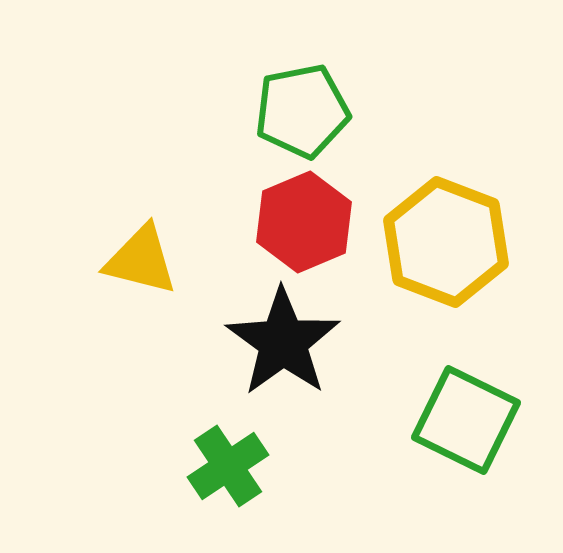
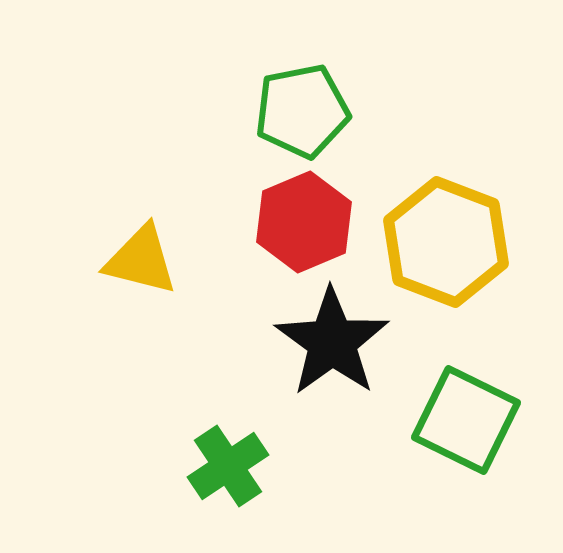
black star: moved 49 px right
